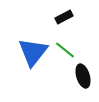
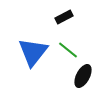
green line: moved 3 px right
black ellipse: rotated 45 degrees clockwise
